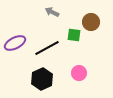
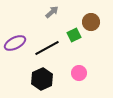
gray arrow: rotated 112 degrees clockwise
green square: rotated 32 degrees counterclockwise
